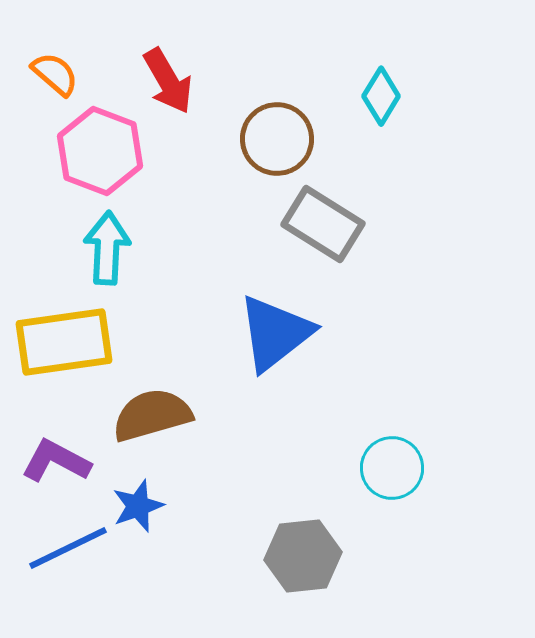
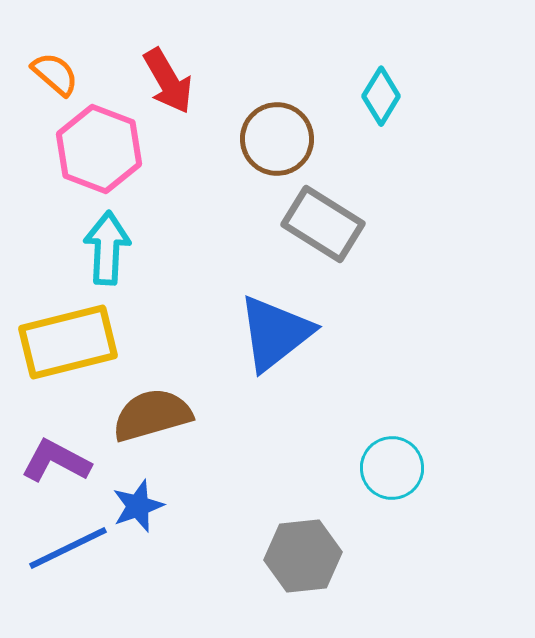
pink hexagon: moved 1 px left, 2 px up
yellow rectangle: moved 4 px right; rotated 6 degrees counterclockwise
